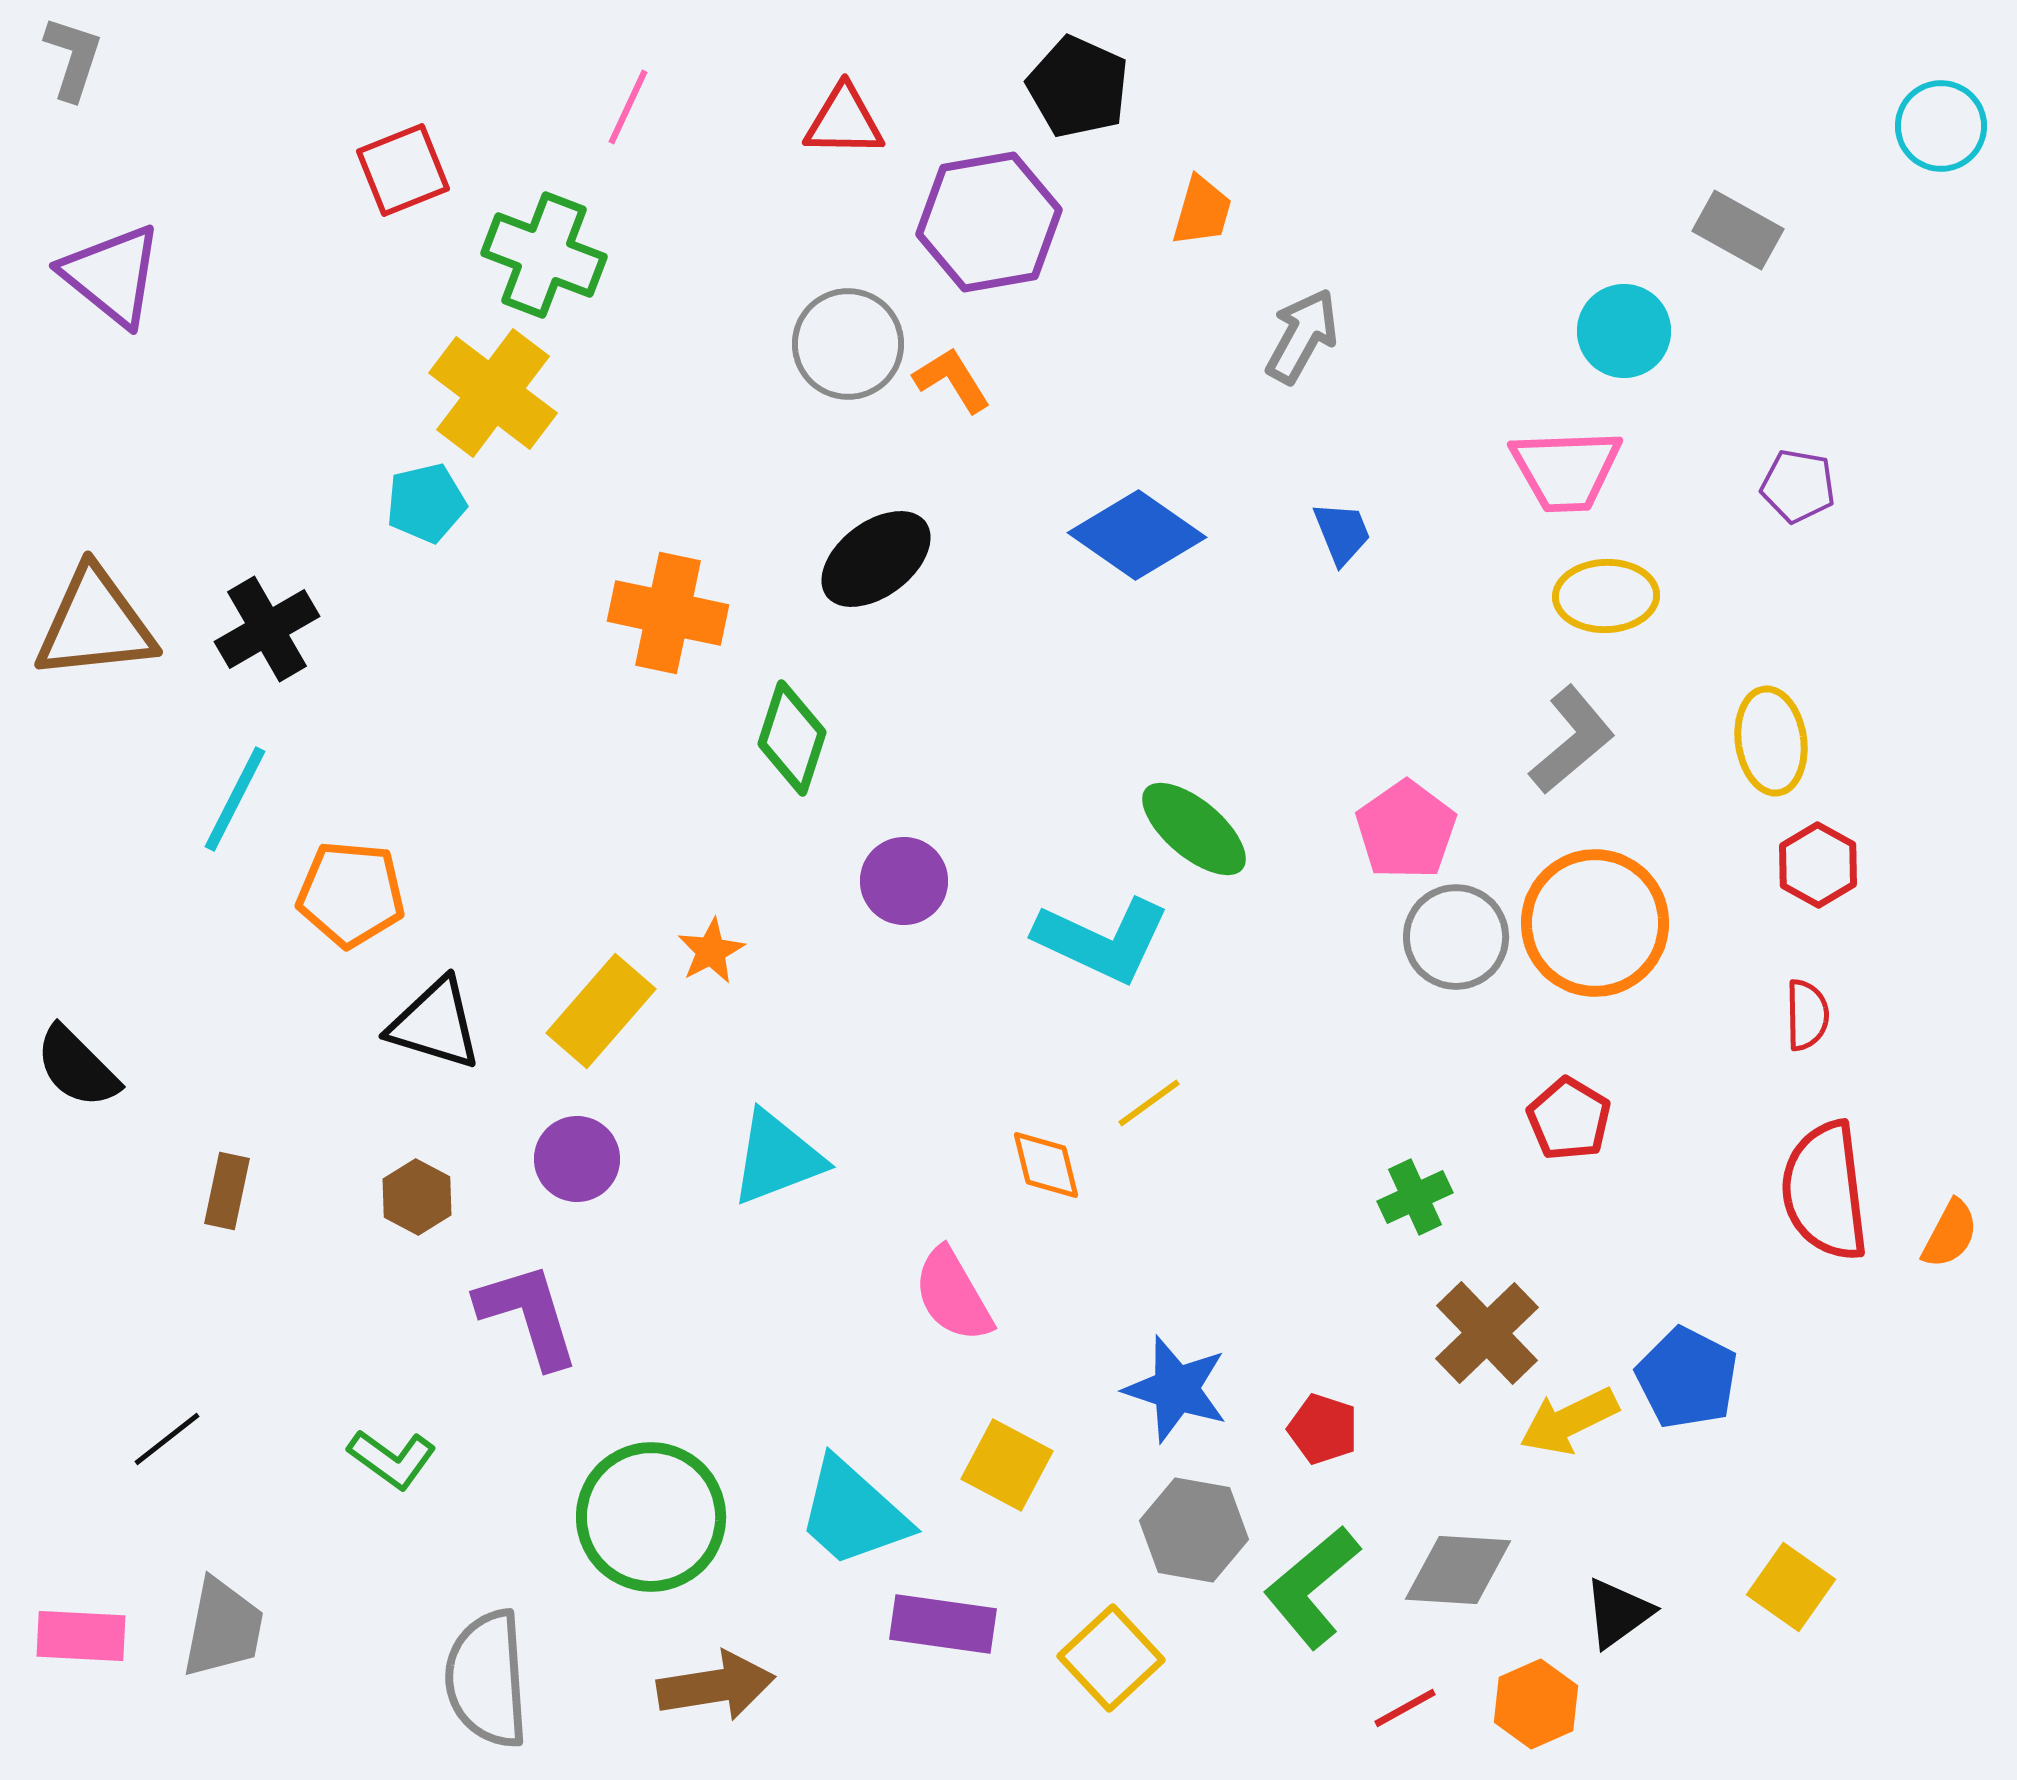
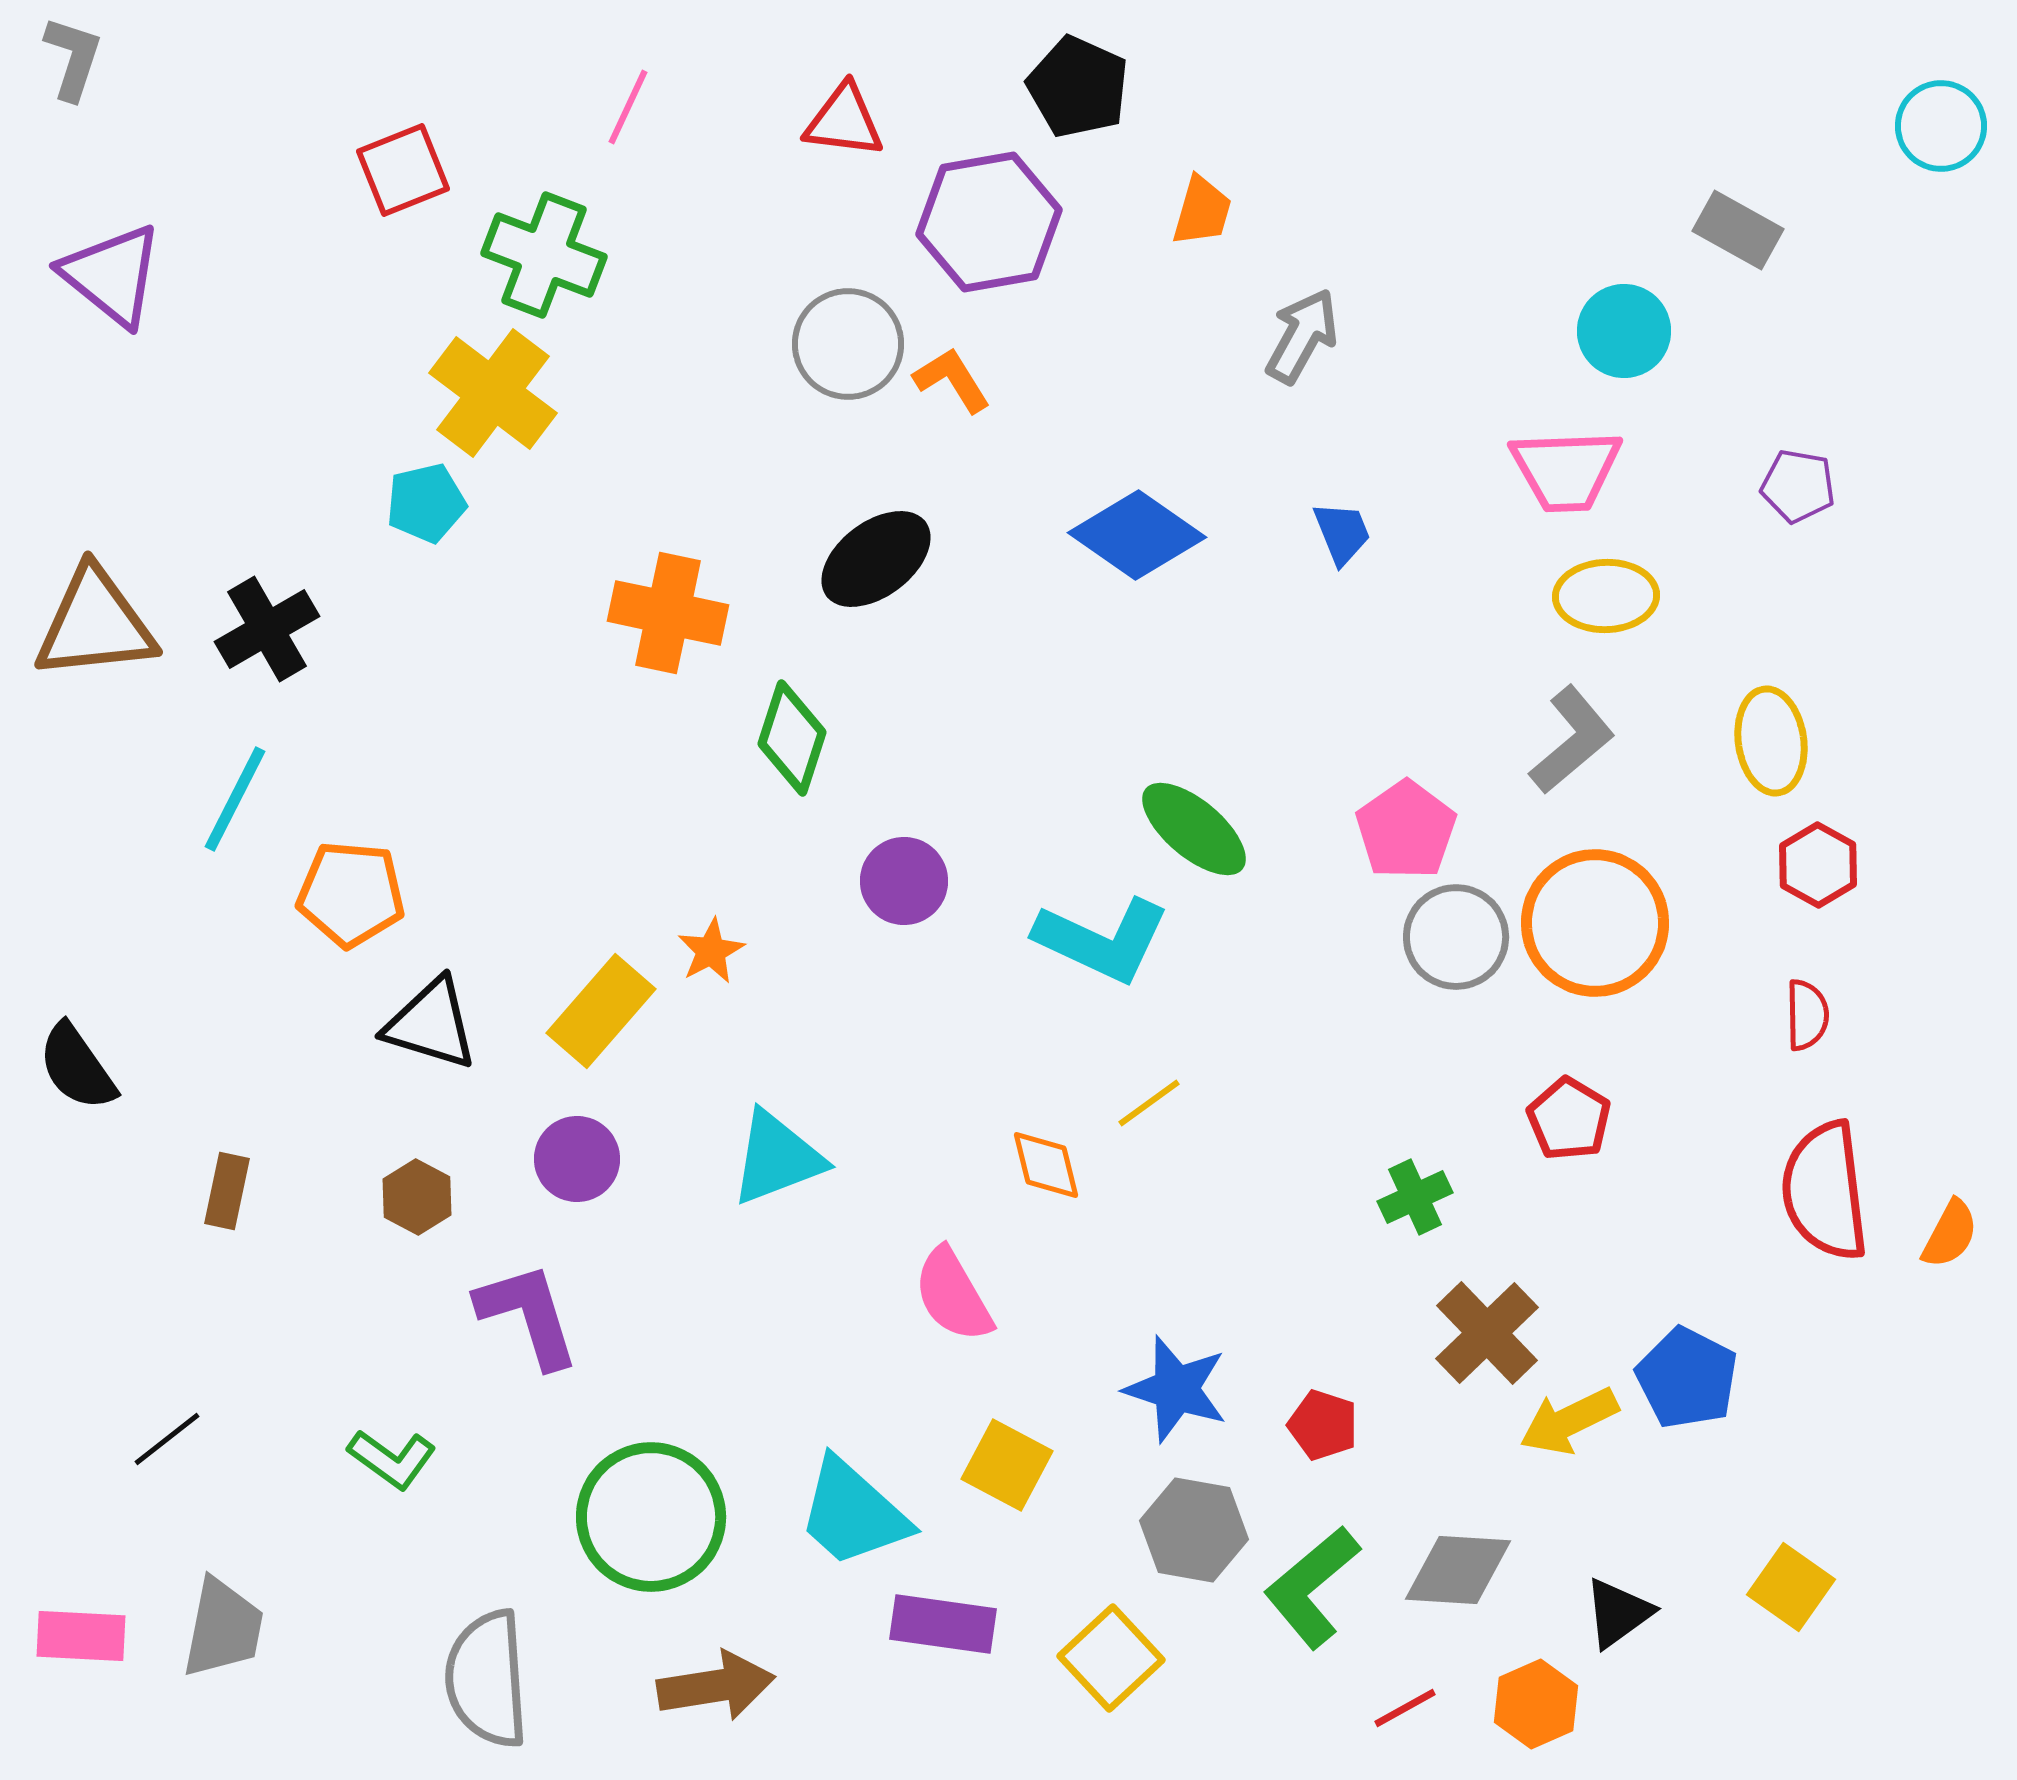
red triangle at (844, 121): rotated 6 degrees clockwise
black triangle at (435, 1024): moved 4 px left
black semicircle at (77, 1067): rotated 10 degrees clockwise
red pentagon at (1323, 1429): moved 4 px up
